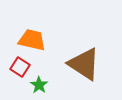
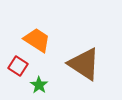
orange trapezoid: moved 5 px right; rotated 20 degrees clockwise
red square: moved 2 px left, 1 px up
